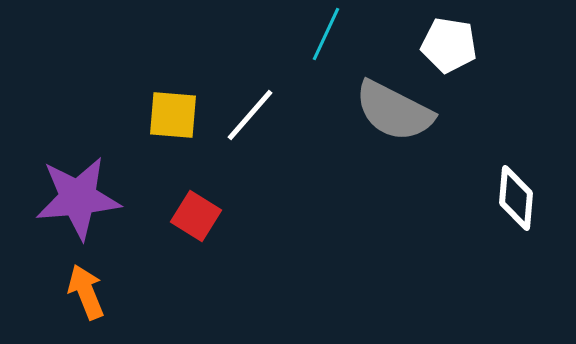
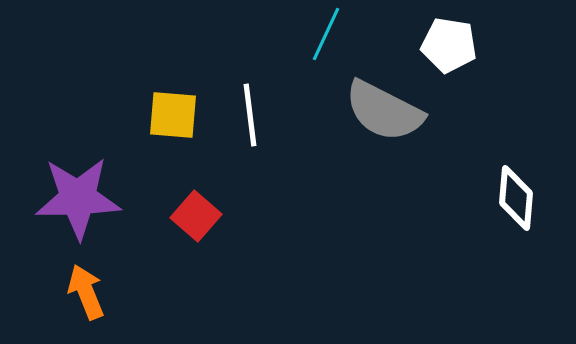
gray semicircle: moved 10 px left
white line: rotated 48 degrees counterclockwise
purple star: rotated 4 degrees clockwise
red square: rotated 9 degrees clockwise
